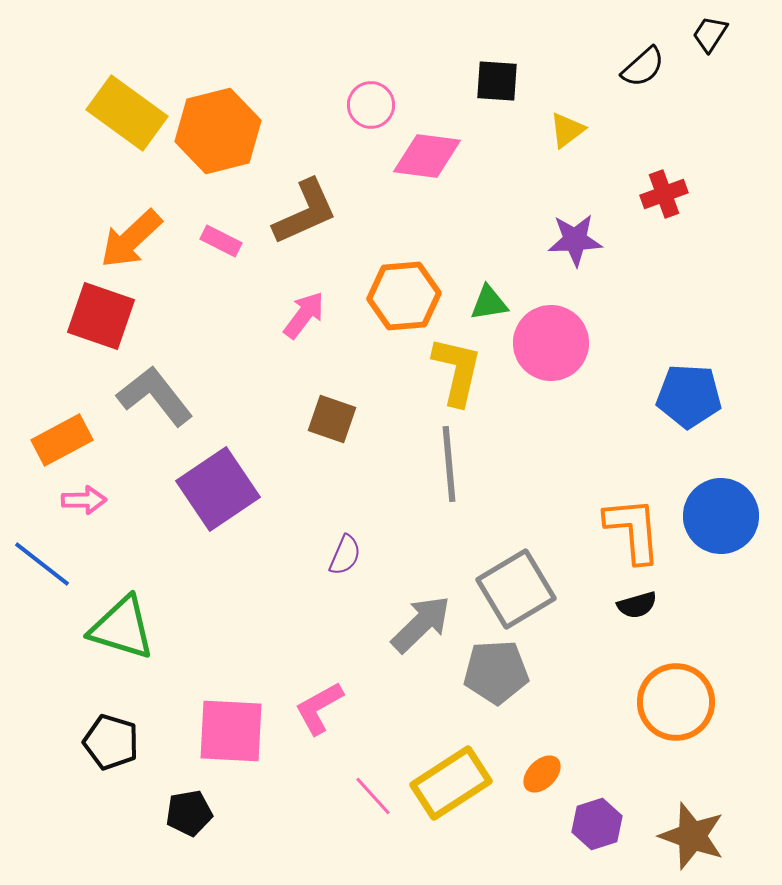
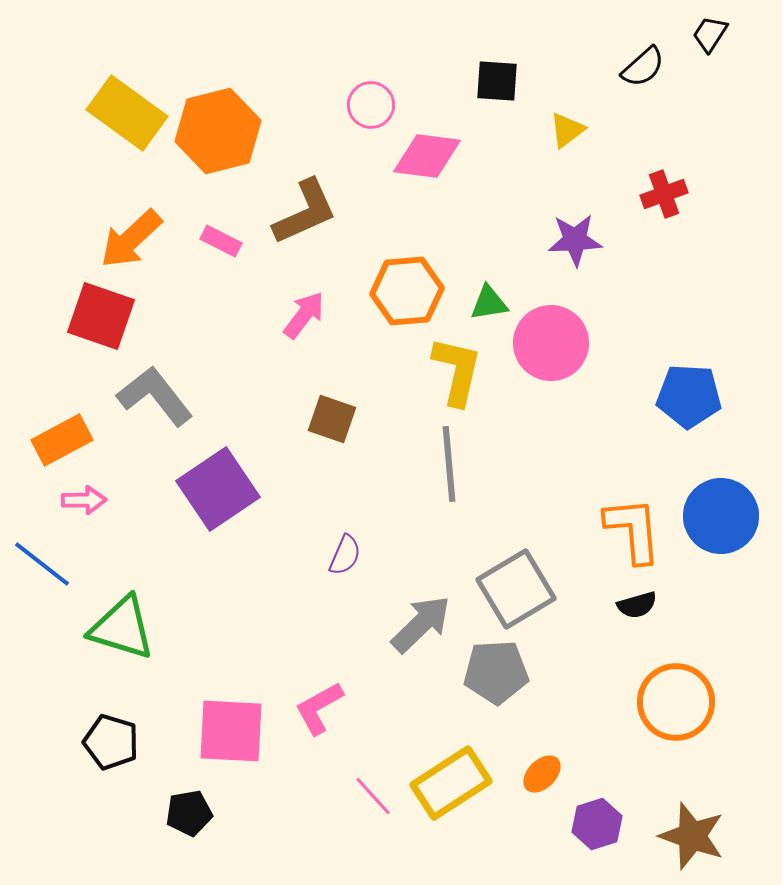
orange hexagon at (404, 296): moved 3 px right, 5 px up
